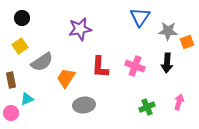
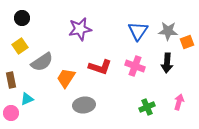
blue triangle: moved 2 px left, 14 px down
red L-shape: rotated 75 degrees counterclockwise
